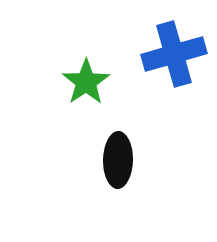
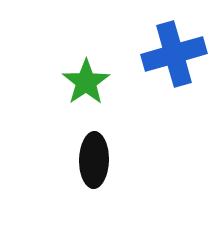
black ellipse: moved 24 px left
